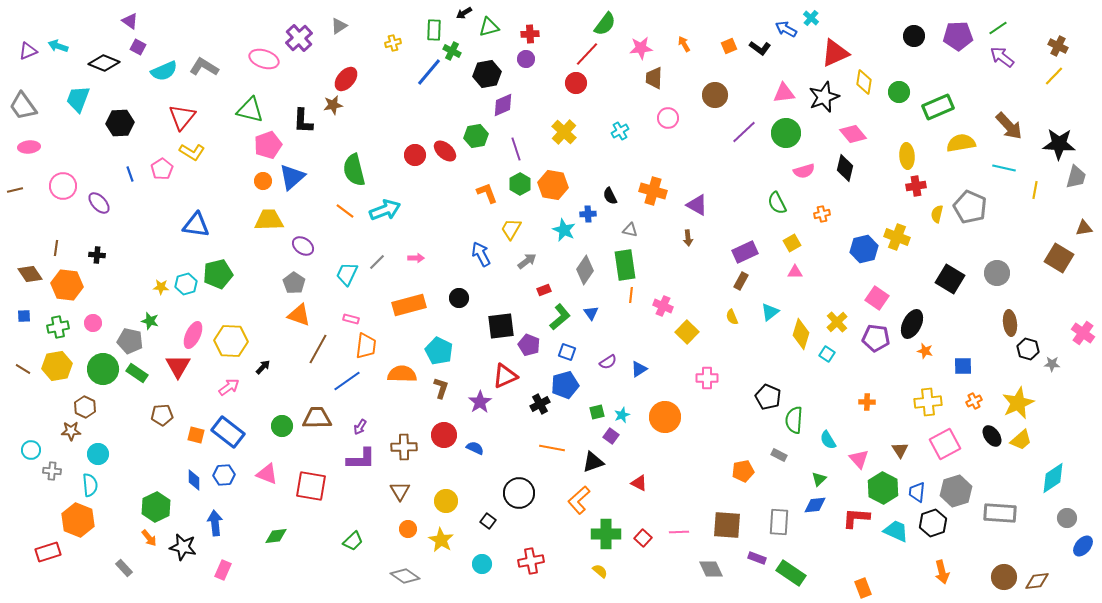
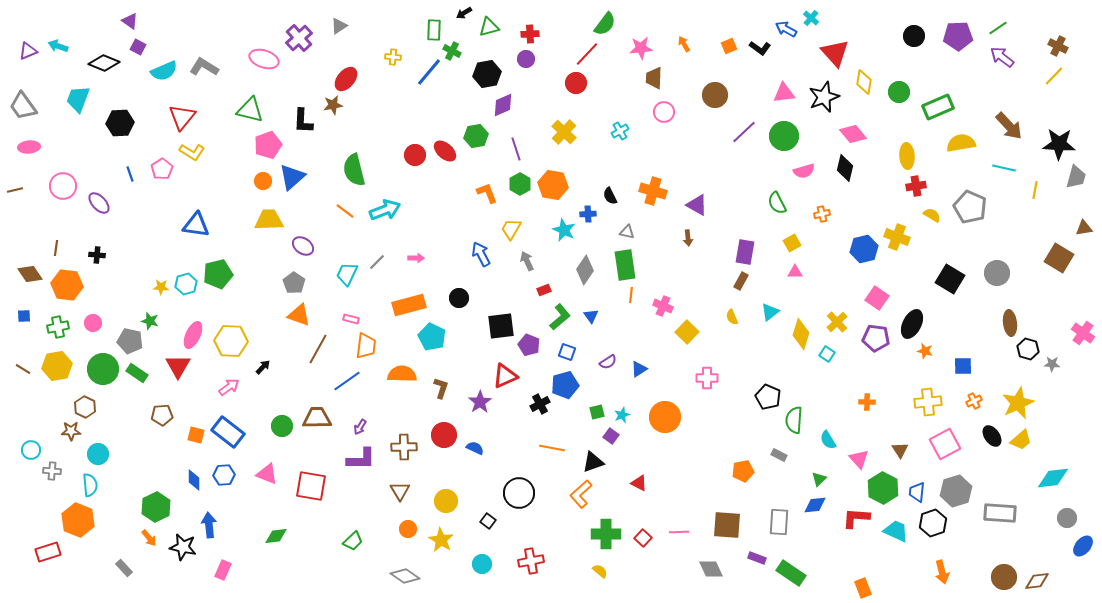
yellow cross at (393, 43): moved 14 px down; rotated 21 degrees clockwise
red triangle at (835, 53): rotated 48 degrees counterclockwise
pink circle at (668, 118): moved 4 px left, 6 px up
green circle at (786, 133): moved 2 px left, 3 px down
yellow semicircle at (937, 214): moved 5 px left, 1 px down; rotated 108 degrees clockwise
gray triangle at (630, 230): moved 3 px left, 2 px down
purple rectangle at (745, 252): rotated 55 degrees counterclockwise
gray arrow at (527, 261): rotated 78 degrees counterclockwise
blue triangle at (591, 313): moved 3 px down
cyan pentagon at (439, 351): moved 7 px left, 14 px up
cyan diamond at (1053, 478): rotated 28 degrees clockwise
orange L-shape at (579, 500): moved 2 px right, 6 px up
blue arrow at (215, 523): moved 6 px left, 2 px down
